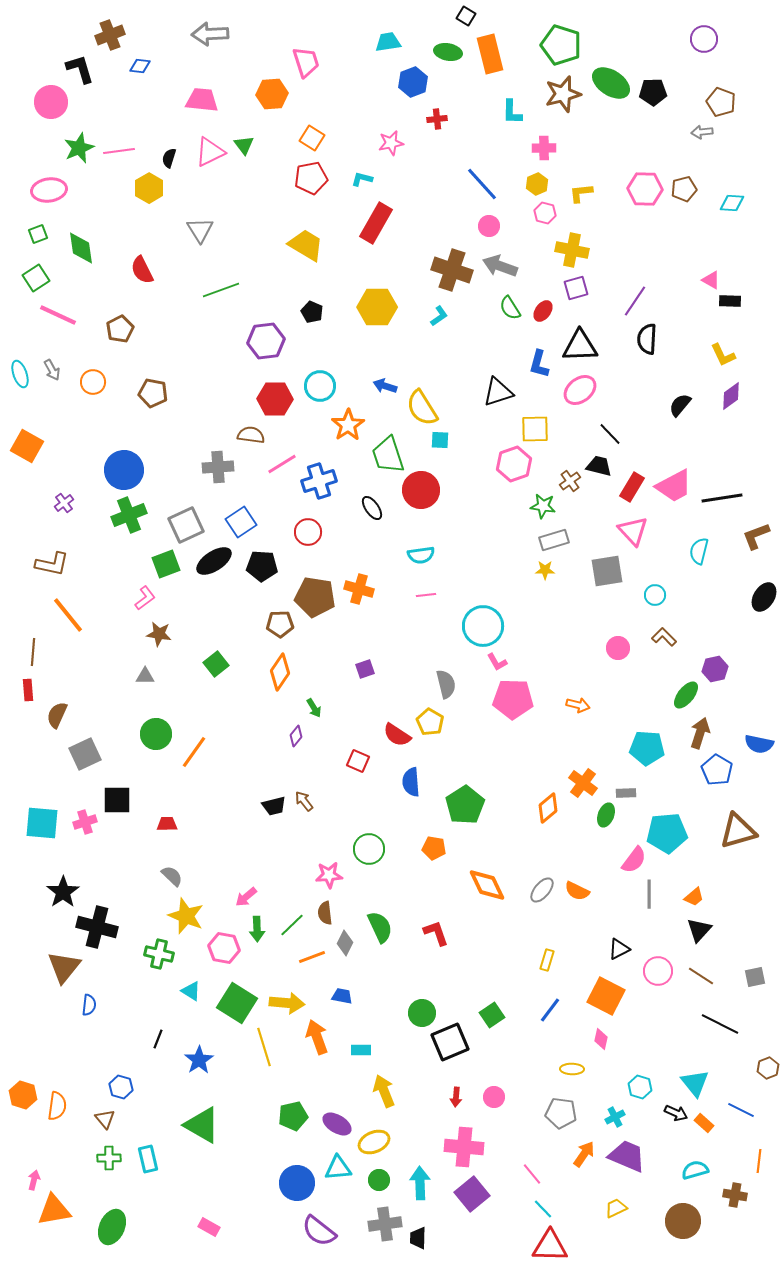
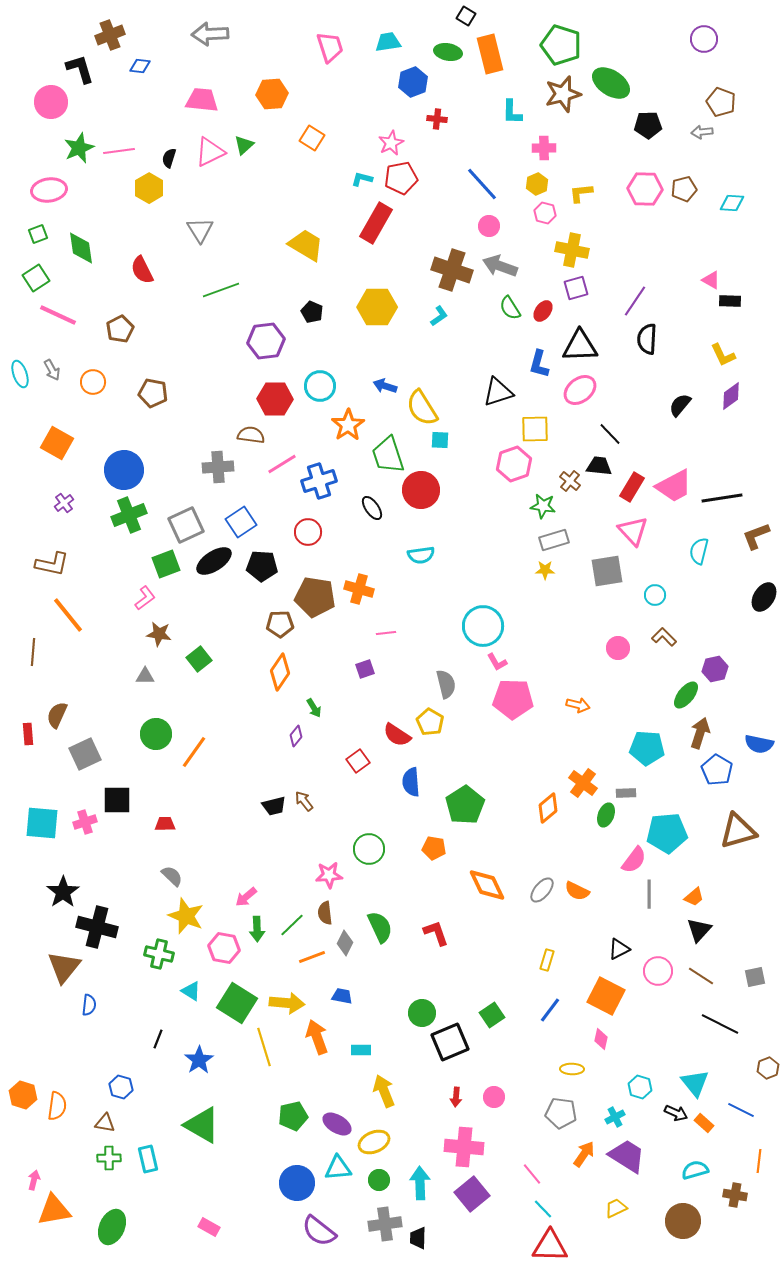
pink trapezoid at (306, 62): moved 24 px right, 15 px up
black pentagon at (653, 92): moved 5 px left, 33 px down
red cross at (437, 119): rotated 12 degrees clockwise
pink star at (391, 143): rotated 15 degrees counterclockwise
green triangle at (244, 145): rotated 25 degrees clockwise
red pentagon at (311, 178): moved 90 px right
orange square at (27, 446): moved 30 px right, 3 px up
black trapezoid at (599, 466): rotated 8 degrees counterclockwise
brown cross at (570, 481): rotated 15 degrees counterclockwise
pink line at (426, 595): moved 40 px left, 38 px down
green square at (216, 664): moved 17 px left, 5 px up
red rectangle at (28, 690): moved 44 px down
red square at (358, 761): rotated 30 degrees clockwise
red trapezoid at (167, 824): moved 2 px left
brown triangle at (105, 1119): moved 4 px down; rotated 40 degrees counterclockwise
purple trapezoid at (627, 1156): rotated 9 degrees clockwise
